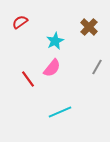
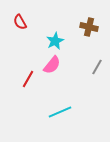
red semicircle: rotated 84 degrees counterclockwise
brown cross: rotated 30 degrees counterclockwise
pink semicircle: moved 3 px up
red line: rotated 66 degrees clockwise
